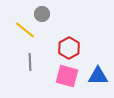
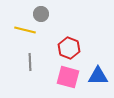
gray circle: moved 1 px left
yellow line: rotated 25 degrees counterclockwise
red hexagon: rotated 10 degrees counterclockwise
pink square: moved 1 px right, 1 px down
